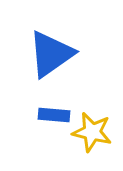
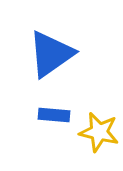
yellow star: moved 7 px right
